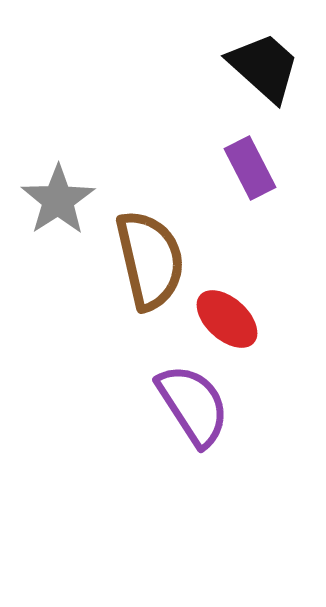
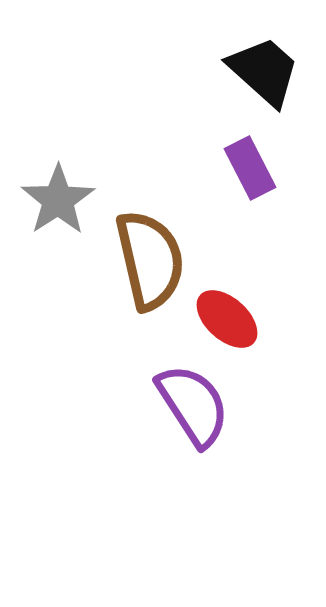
black trapezoid: moved 4 px down
